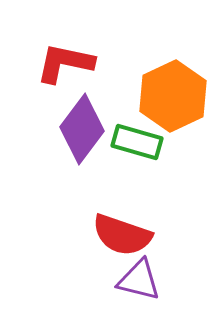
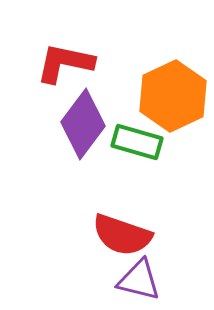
purple diamond: moved 1 px right, 5 px up
